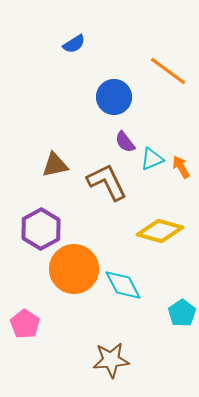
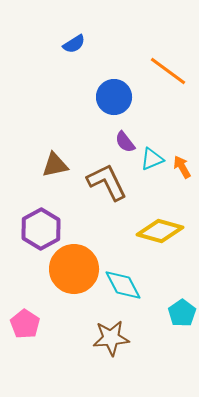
orange arrow: moved 1 px right
brown star: moved 22 px up
